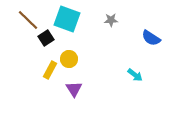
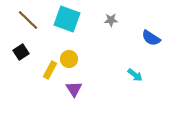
black square: moved 25 px left, 14 px down
